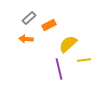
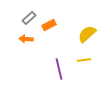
yellow semicircle: moved 19 px right, 10 px up
